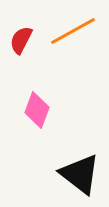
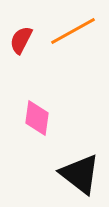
pink diamond: moved 8 px down; rotated 12 degrees counterclockwise
